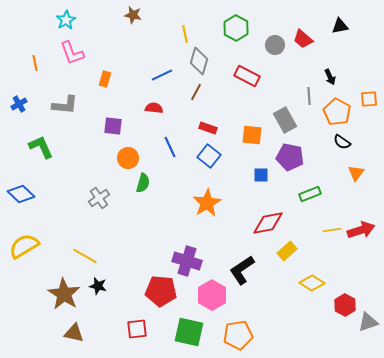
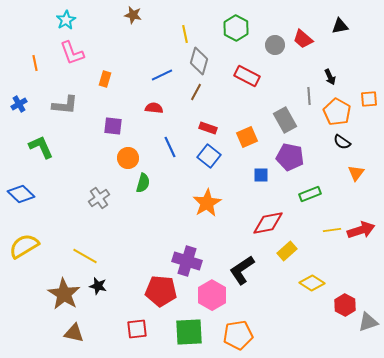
orange square at (252, 135): moved 5 px left, 2 px down; rotated 30 degrees counterclockwise
green square at (189, 332): rotated 16 degrees counterclockwise
